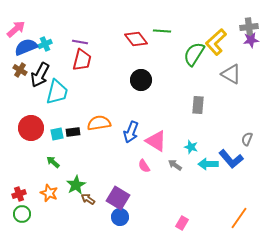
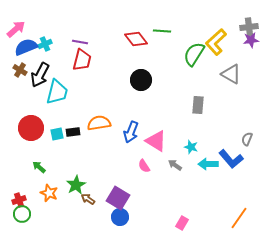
green arrow: moved 14 px left, 5 px down
red cross: moved 6 px down
